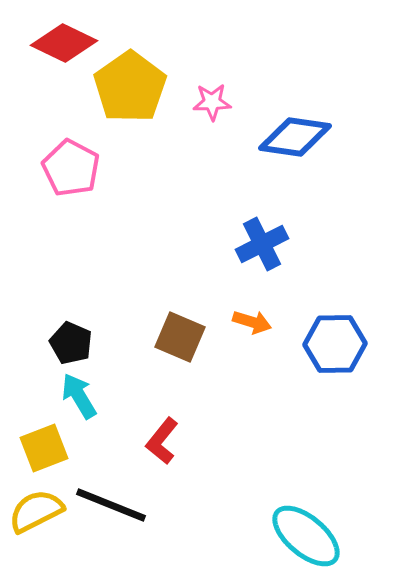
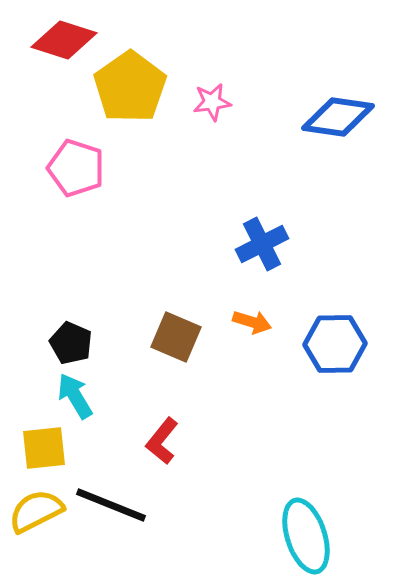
red diamond: moved 3 px up; rotated 8 degrees counterclockwise
pink star: rotated 6 degrees counterclockwise
blue diamond: moved 43 px right, 20 px up
pink pentagon: moved 5 px right; rotated 10 degrees counterclockwise
brown square: moved 4 px left
cyan arrow: moved 4 px left
yellow square: rotated 15 degrees clockwise
cyan ellipse: rotated 32 degrees clockwise
